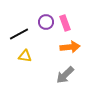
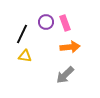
black line: moved 3 px right; rotated 36 degrees counterclockwise
